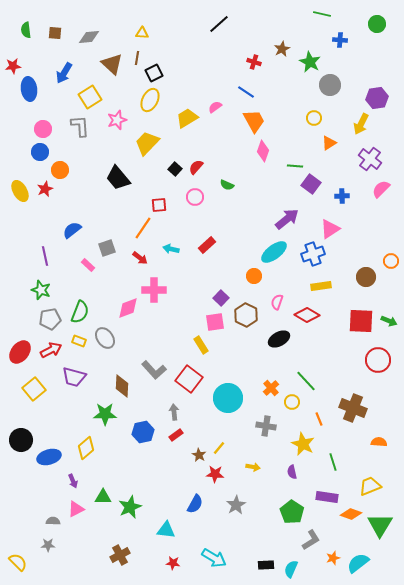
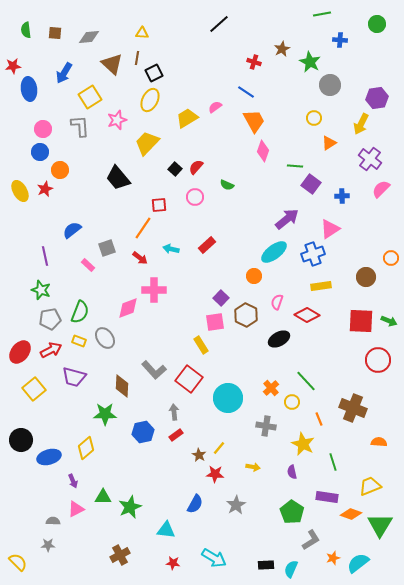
green line at (322, 14): rotated 24 degrees counterclockwise
orange circle at (391, 261): moved 3 px up
